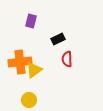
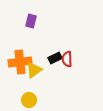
black rectangle: moved 3 px left, 19 px down
